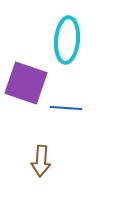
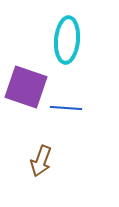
purple square: moved 4 px down
brown arrow: rotated 16 degrees clockwise
